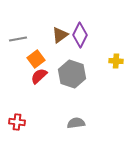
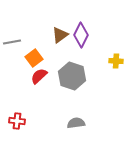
purple diamond: moved 1 px right
gray line: moved 6 px left, 3 px down
orange square: moved 2 px left, 1 px up
gray hexagon: moved 2 px down
red cross: moved 1 px up
